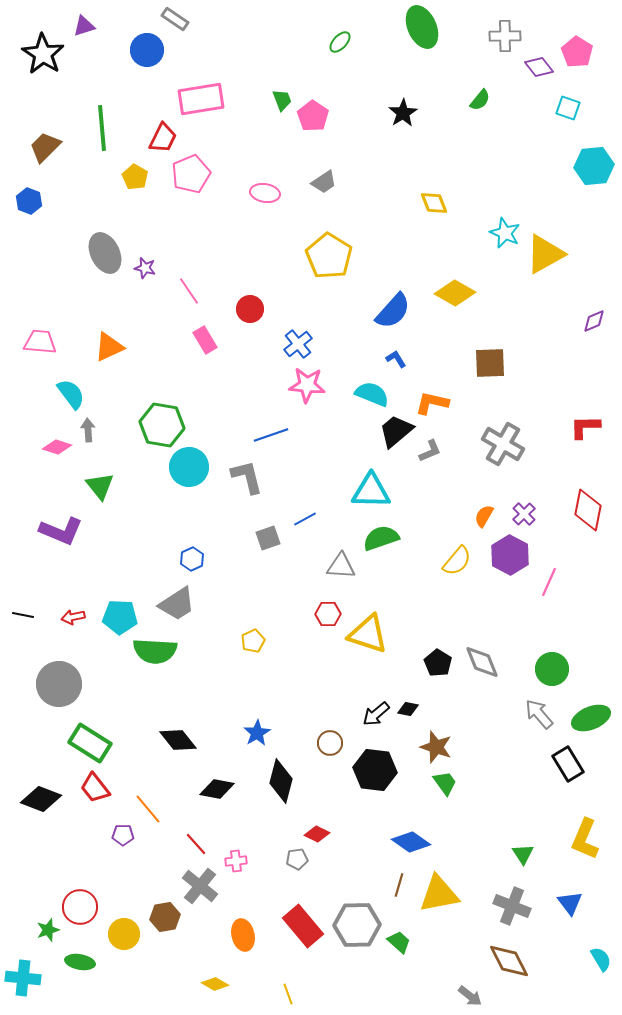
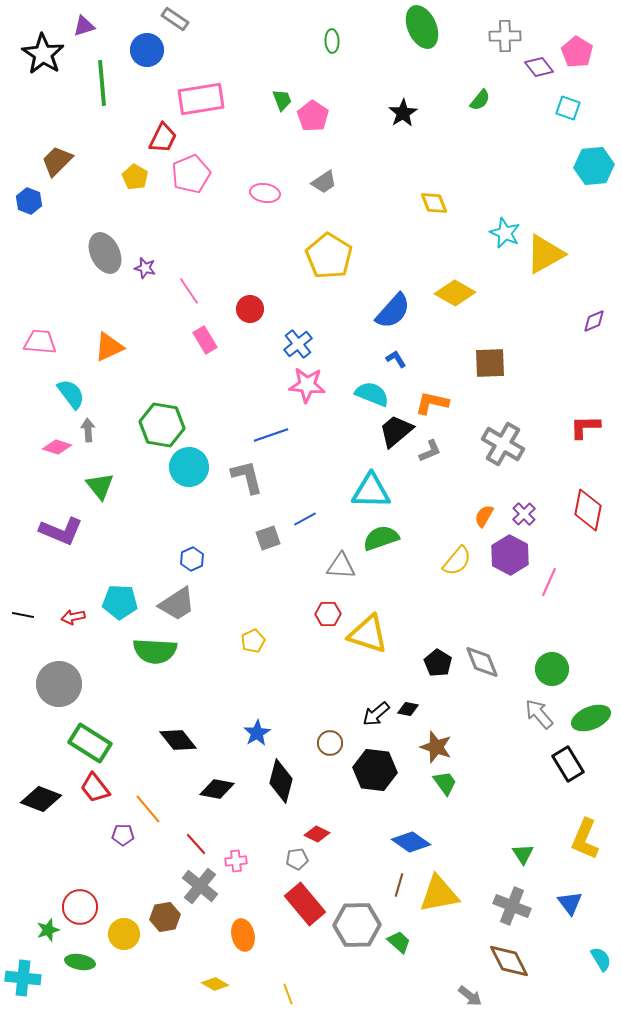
green ellipse at (340, 42): moved 8 px left, 1 px up; rotated 45 degrees counterclockwise
green line at (102, 128): moved 45 px up
brown trapezoid at (45, 147): moved 12 px right, 14 px down
cyan pentagon at (120, 617): moved 15 px up
red rectangle at (303, 926): moved 2 px right, 22 px up
